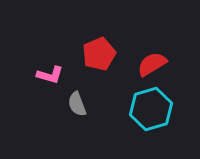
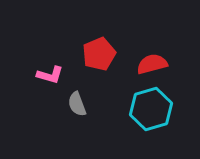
red semicircle: rotated 16 degrees clockwise
